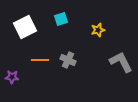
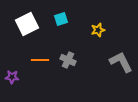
white square: moved 2 px right, 3 px up
